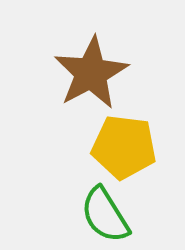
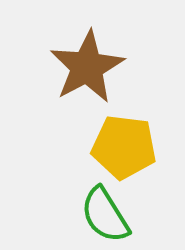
brown star: moved 4 px left, 6 px up
